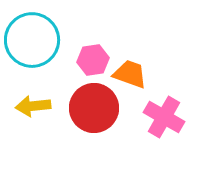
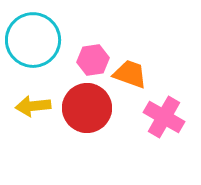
cyan circle: moved 1 px right
red circle: moved 7 px left
